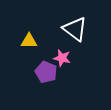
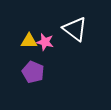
pink star: moved 17 px left, 16 px up
purple pentagon: moved 13 px left
